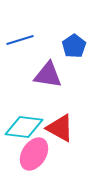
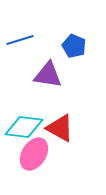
blue pentagon: rotated 15 degrees counterclockwise
